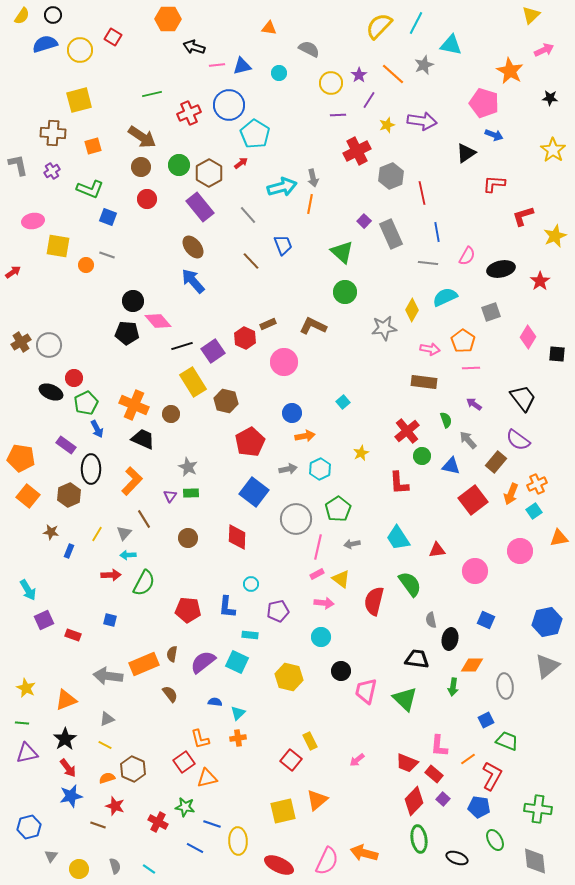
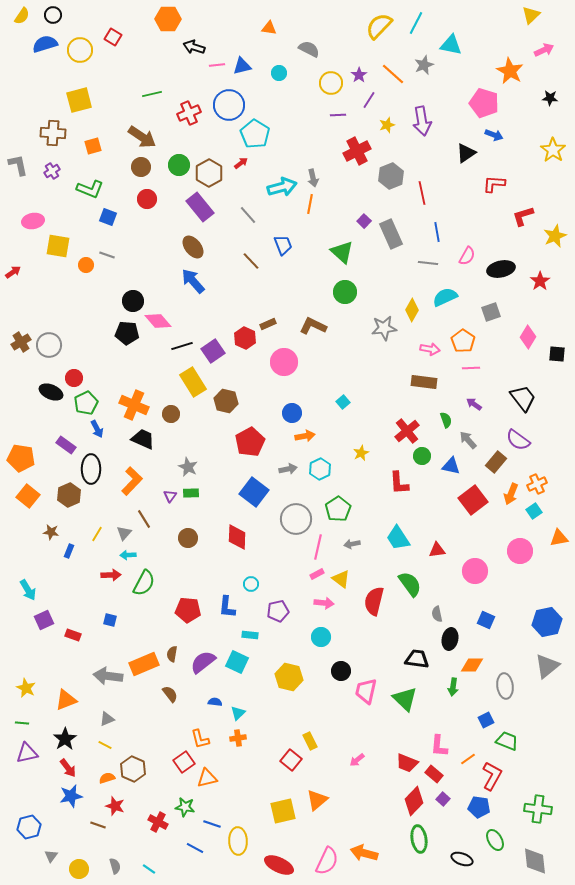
purple arrow at (422, 121): rotated 72 degrees clockwise
gray semicircle at (431, 620): moved 6 px right, 6 px up
black ellipse at (457, 858): moved 5 px right, 1 px down
